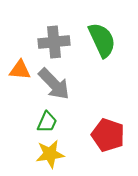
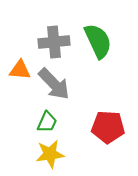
green semicircle: moved 4 px left, 1 px down
red pentagon: moved 8 px up; rotated 16 degrees counterclockwise
